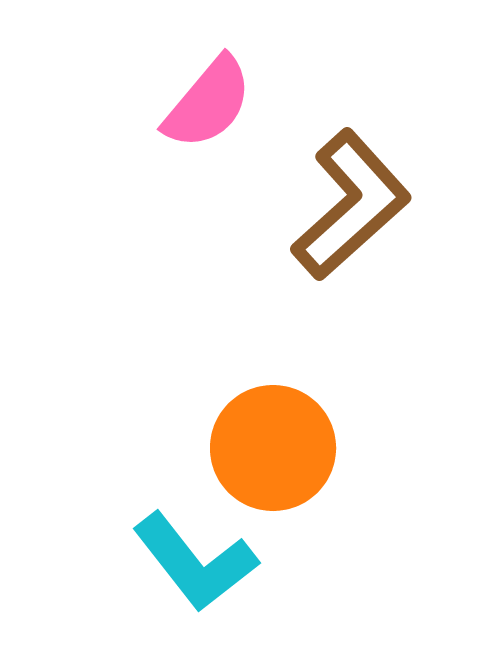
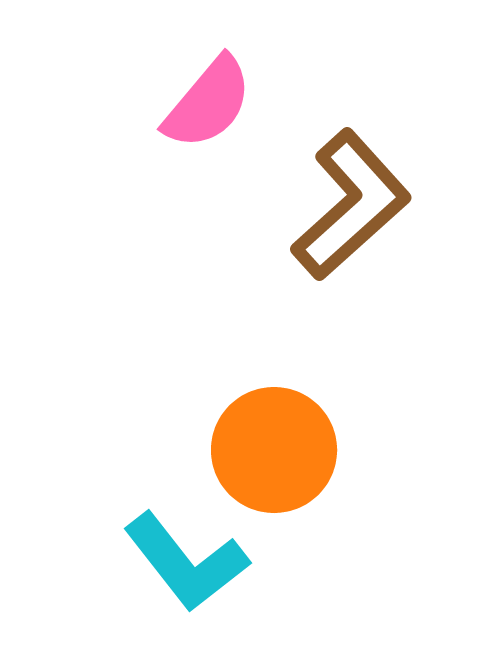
orange circle: moved 1 px right, 2 px down
cyan L-shape: moved 9 px left
